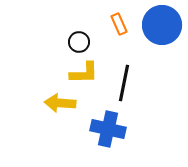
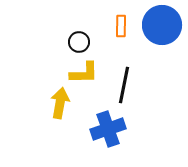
orange rectangle: moved 2 px right, 2 px down; rotated 25 degrees clockwise
black line: moved 2 px down
yellow arrow: rotated 96 degrees clockwise
blue cross: rotated 32 degrees counterclockwise
